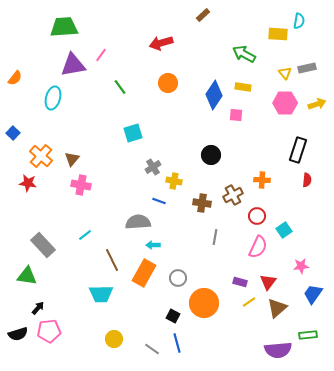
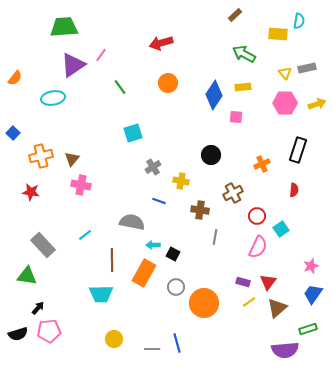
brown rectangle at (203, 15): moved 32 px right
purple triangle at (73, 65): rotated 24 degrees counterclockwise
yellow rectangle at (243, 87): rotated 14 degrees counterclockwise
cyan ellipse at (53, 98): rotated 65 degrees clockwise
pink square at (236, 115): moved 2 px down
orange cross at (41, 156): rotated 35 degrees clockwise
orange cross at (262, 180): moved 16 px up; rotated 28 degrees counterclockwise
red semicircle at (307, 180): moved 13 px left, 10 px down
yellow cross at (174, 181): moved 7 px right
red star at (28, 183): moved 3 px right, 9 px down
brown cross at (233, 195): moved 2 px up
brown cross at (202, 203): moved 2 px left, 7 px down
gray semicircle at (138, 222): moved 6 px left; rotated 15 degrees clockwise
cyan square at (284, 230): moved 3 px left, 1 px up
brown line at (112, 260): rotated 25 degrees clockwise
pink star at (301, 266): moved 10 px right; rotated 14 degrees counterclockwise
gray circle at (178, 278): moved 2 px left, 9 px down
purple rectangle at (240, 282): moved 3 px right
black square at (173, 316): moved 62 px up
green rectangle at (308, 335): moved 6 px up; rotated 12 degrees counterclockwise
gray line at (152, 349): rotated 35 degrees counterclockwise
purple semicircle at (278, 350): moved 7 px right
